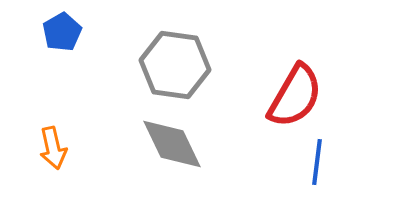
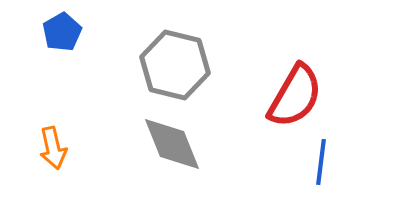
gray hexagon: rotated 6 degrees clockwise
gray diamond: rotated 4 degrees clockwise
blue line: moved 4 px right
